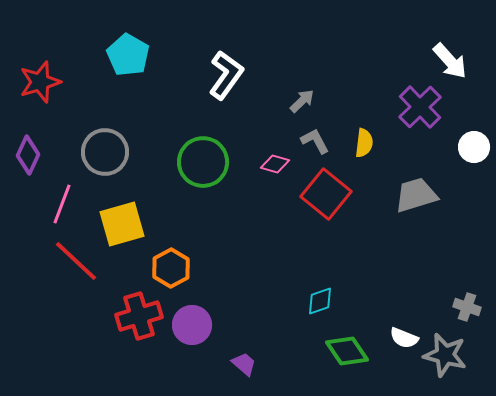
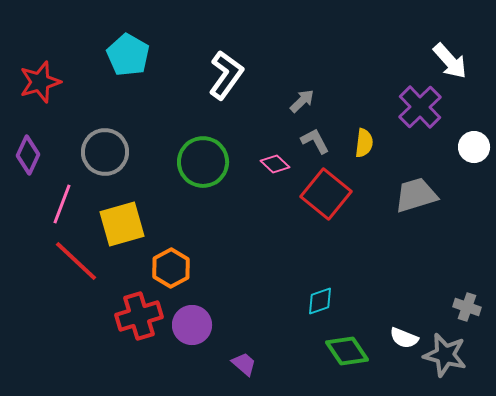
pink diamond: rotated 28 degrees clockwise
